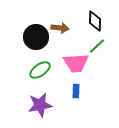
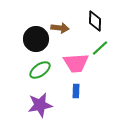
black circle: moved 2 px down
green line: moved 3 px right, 2 px down
